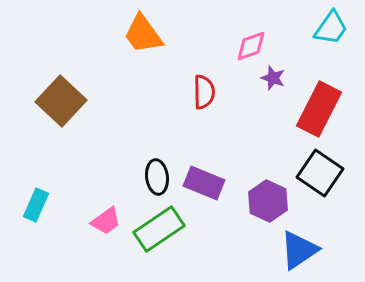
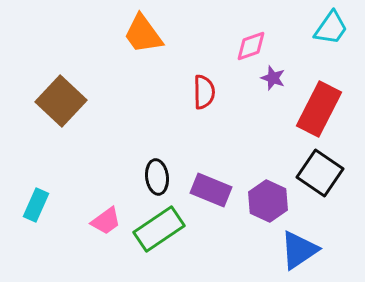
purple rectangle: moved 7 px right, 7 px down
